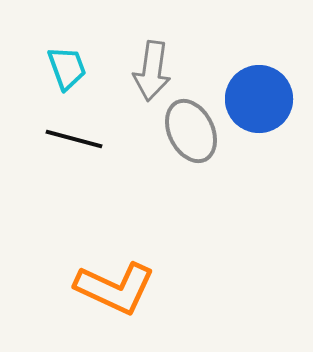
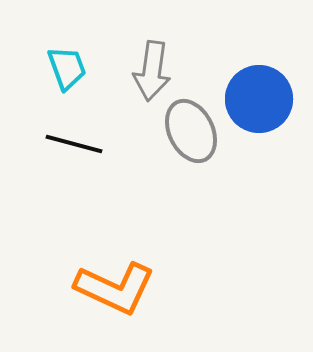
black line: moved 5 px down
